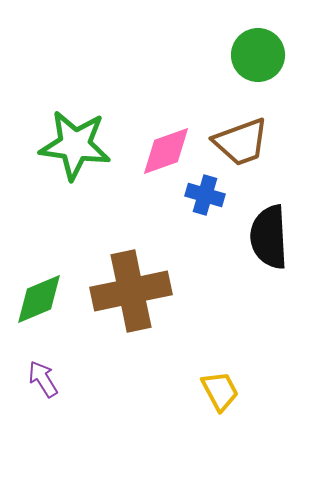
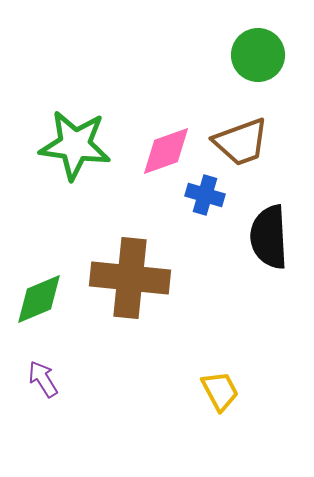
brown cross: moved 1 px left, 13 px up; rotated 18 degrees clockwise
